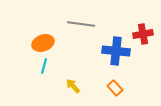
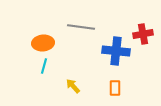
gray line: moved 3 px down
orange ellipse: rotated 15 degrees clockwise
orange rectangle: rotated 42 degrees clockwise
